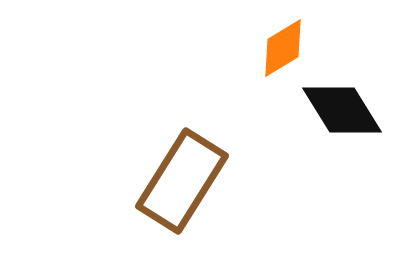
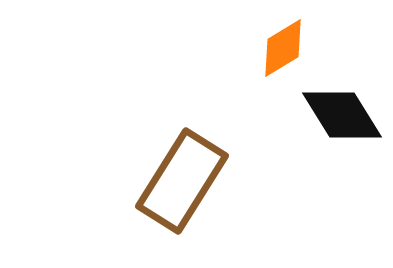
black diamond: moved 5 px down
